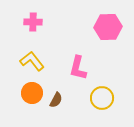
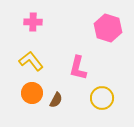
pink hexagon: moved 1 px down; rotated 20 degrees clockwise
yellow L-shape: moved 1 px left
